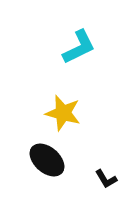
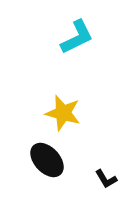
cyan L-shape: moved 2 px left, 10 px up
black ellipse: rotated 6 degrees clockwise
